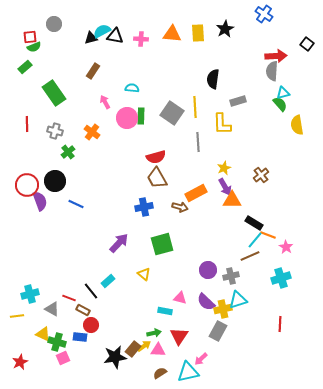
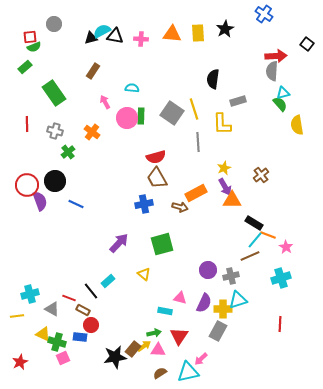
yellow line at (195, 107): moved 1 px left, 2 px down; rotated 15 degrees counterclockwise
blue cross at (144, 207): moved 3 px up
purple semicircle at (206, 302): moved 2 px left, 1 px down; rotated 108 degrees counterclockwise
yellow cross at (223, 309): rotated 12 degrees clockwise
